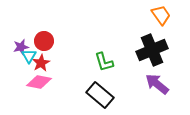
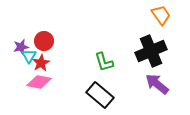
black cross: moved 1 px left, 1 px down
